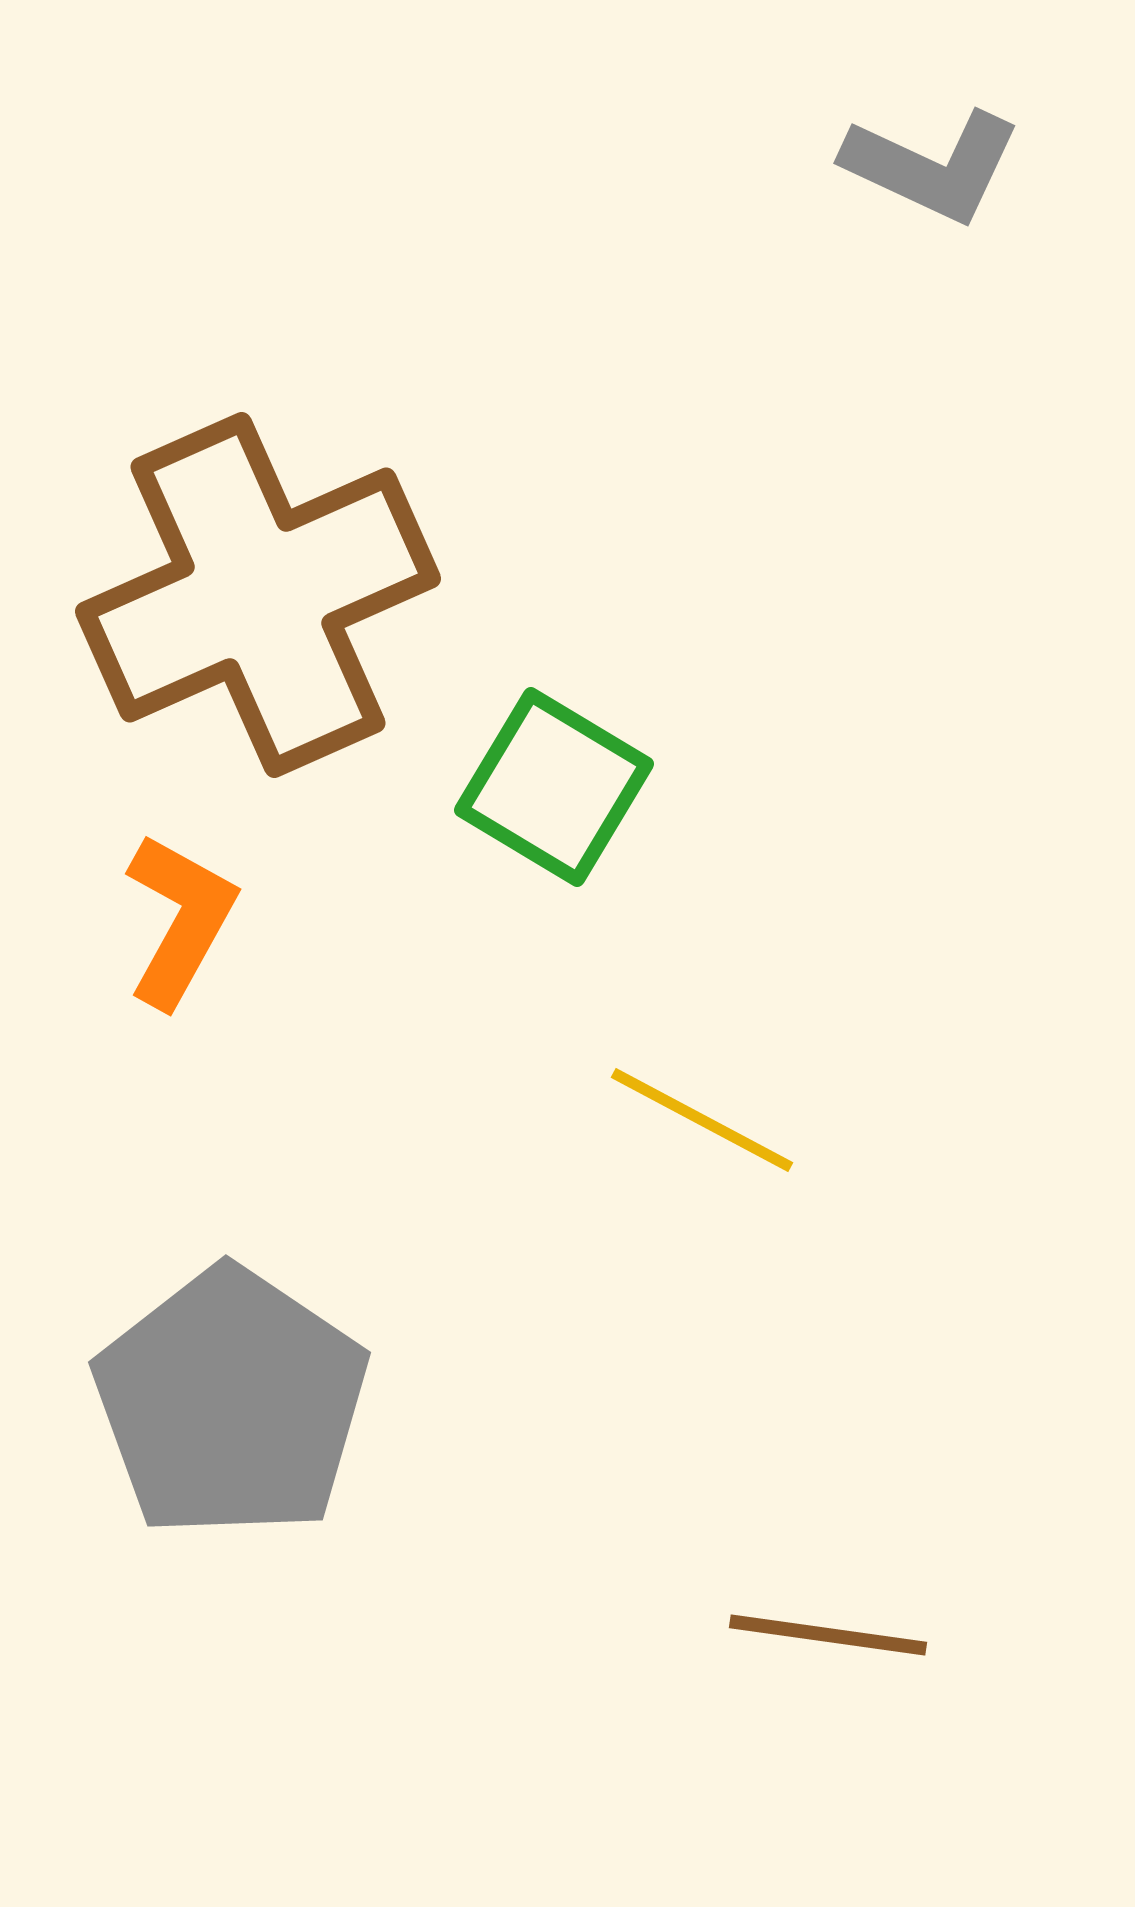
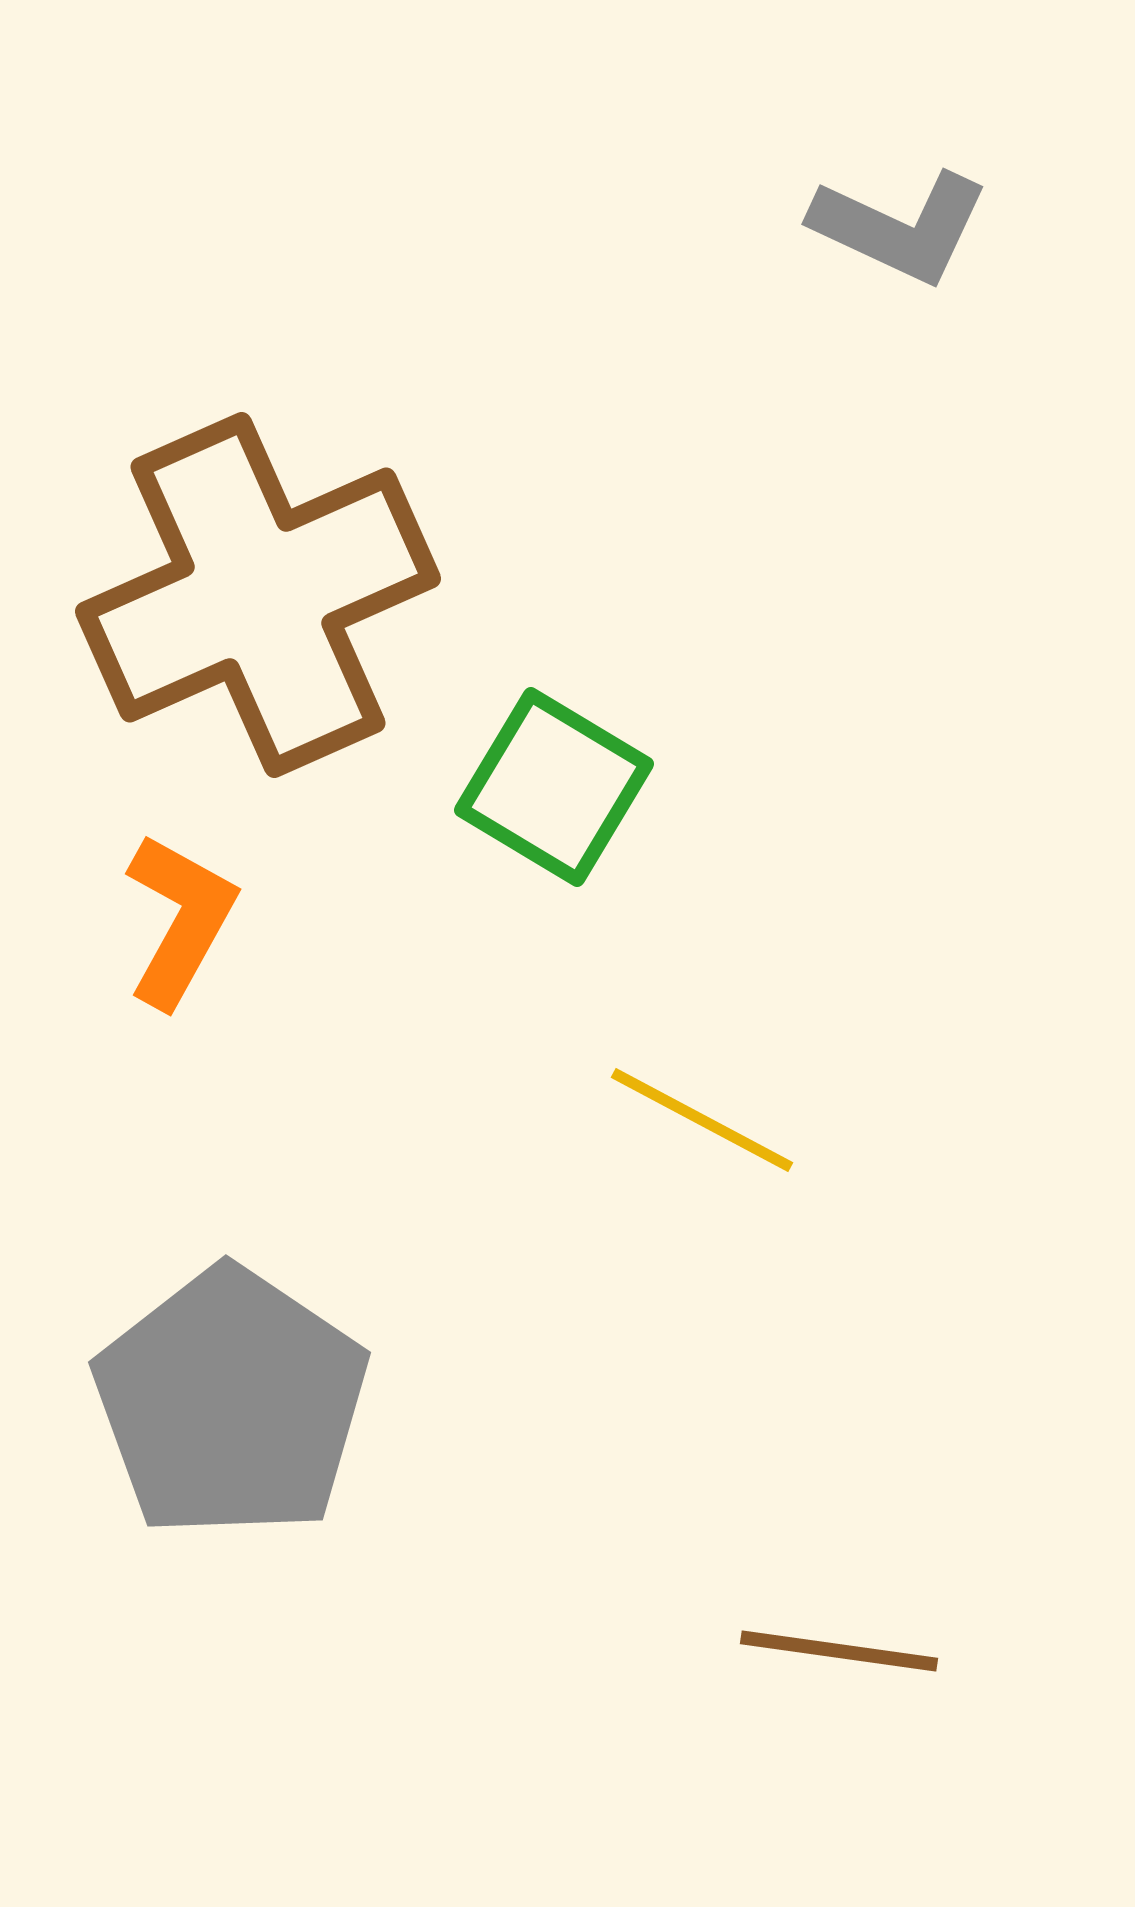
gray L-shape: moved 32 px left, 61 px down
brown line: moved 11 px right, 16 px down
